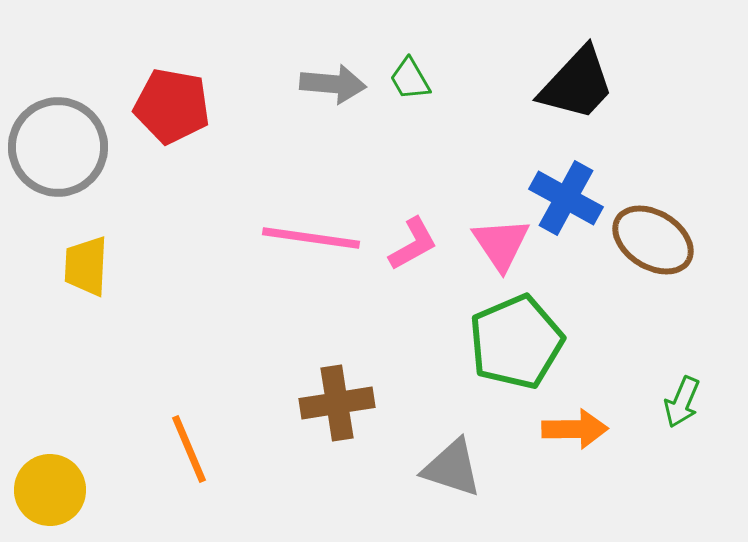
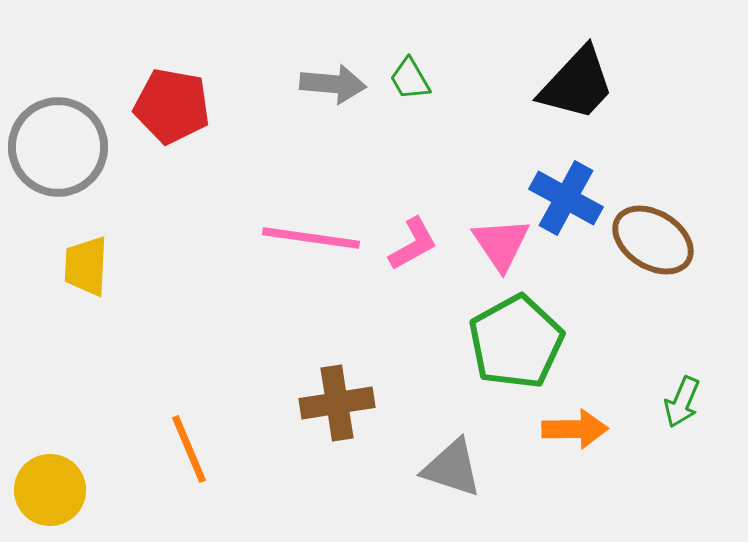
green pentagon: rotated 6 degrees counterclockwise
